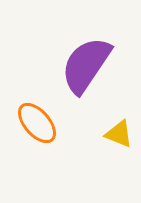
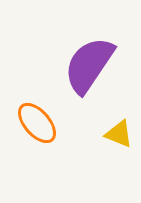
purple semicircle: moved 3 px right
